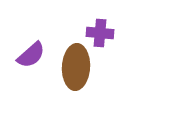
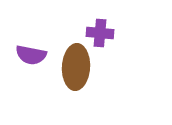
purple semicircle: rotated 52 degrees clockwise
